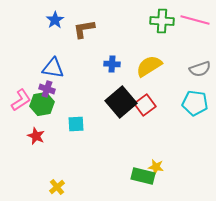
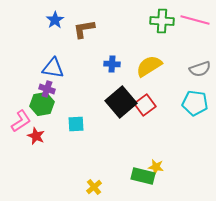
pink L-shape: moved 21 px down
yellow cross: moved 37 px right
